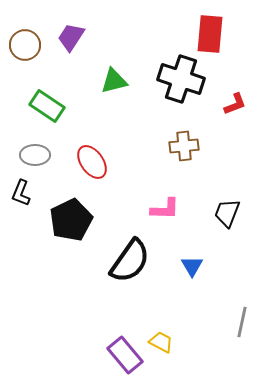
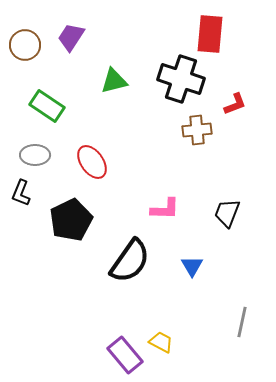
brown cross: moved 13 px right, 16 px up
